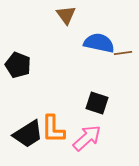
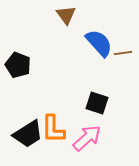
blue semicircle: rotated 36 degrees clockwise
